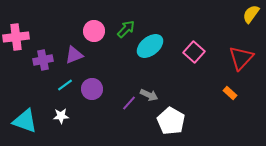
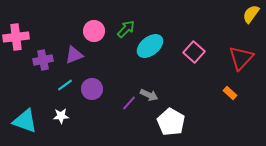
white pentagon: moved 1 px down
